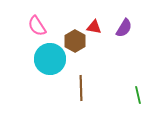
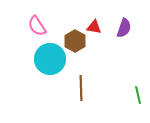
purple semicircle: rotated 12 degrees counterclockwise
